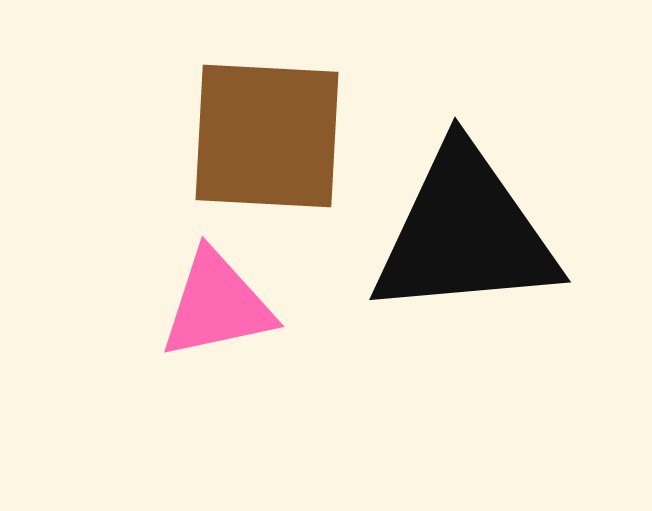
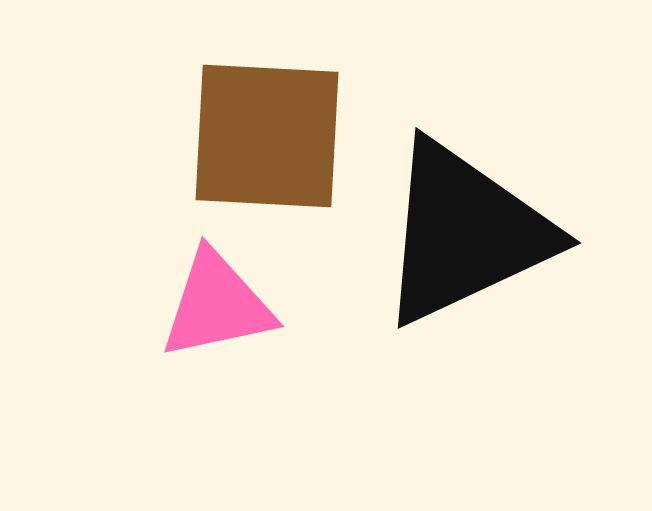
black triangle: rotated 20 degrees counterclockwise
